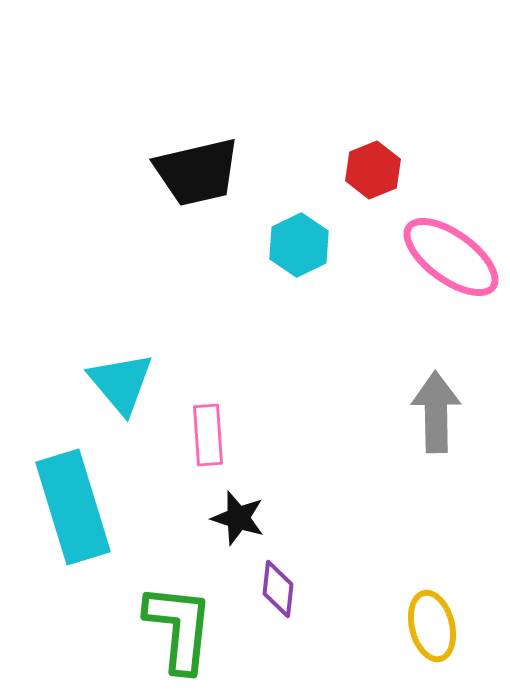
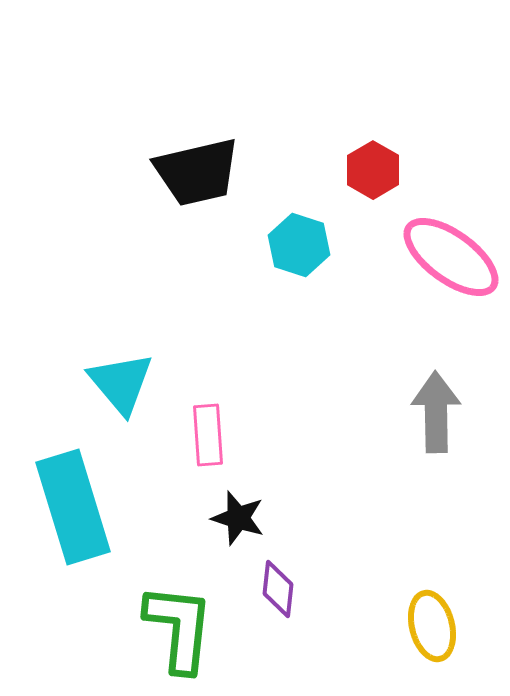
red hexagon: rotated 8 degrees counterclockwise
cyan hexagon: rotated 16 degrees counterclockwise
